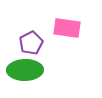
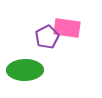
purple pentagon: moved 16 px right, 6 px up
